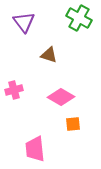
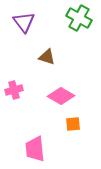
brown triangle: moved 2 px left, 2 px down
pink diamond: moved 1 px up
